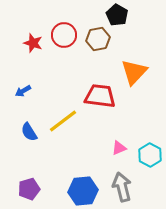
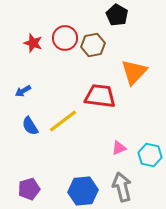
red circle: moved 1 px right, 3 px down
brown hexagon: moved 5 px left, 6 px down
blue semicircle: moved 1 px right, 6 px up
cyan hexagon: rotated 15 degrees counterclockwise
